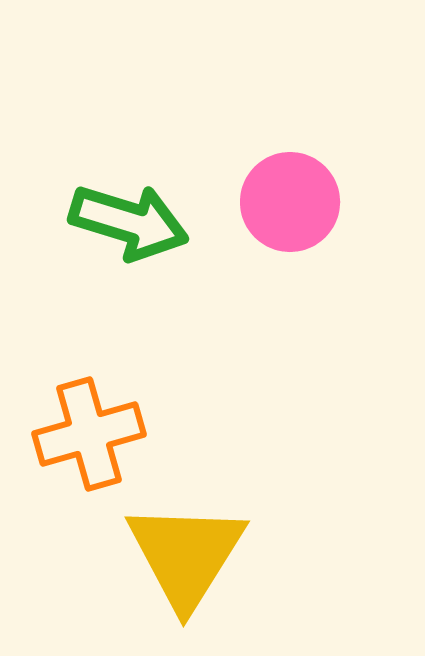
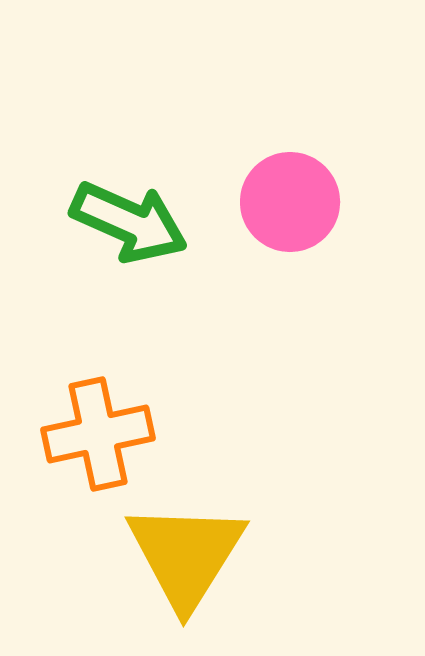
green arrow: rotated 7 degrees clockwise
orange cross: moved 9 px right; rotated 4 degrees clockwise
